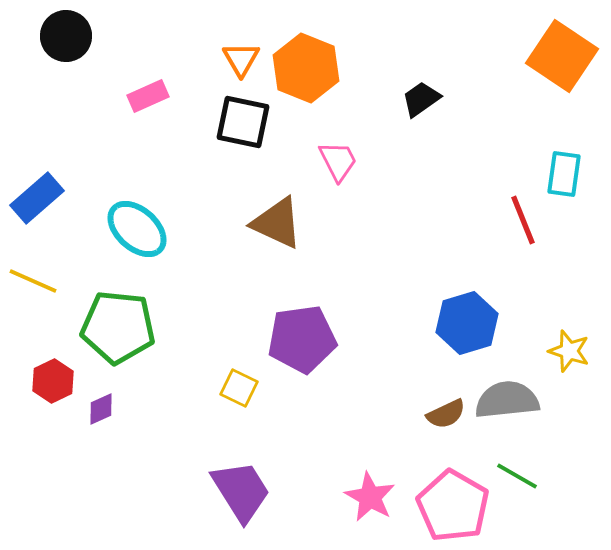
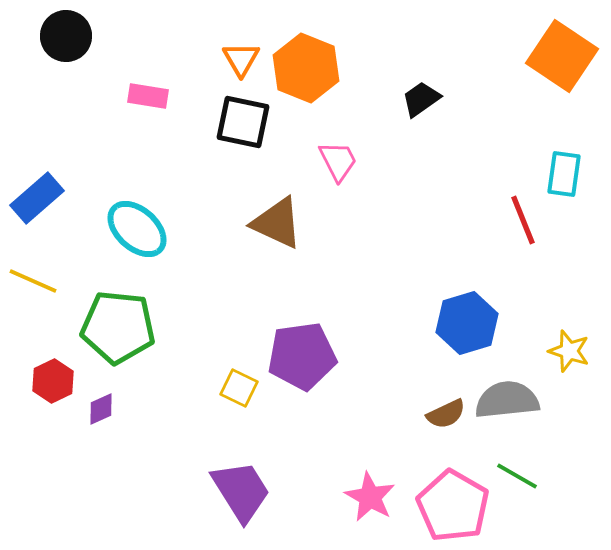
pink rectangle: rotated 33 degrees clockwise
purple pentagon: moved 17 px down
